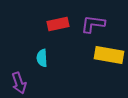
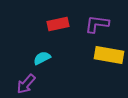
purple L-shape: moved 4 px right
cyan semicircle: rotated 66 degrees clockwise
purple arrow: moved 7 px right, 1 px down; rotated 60 degrees clockwise
